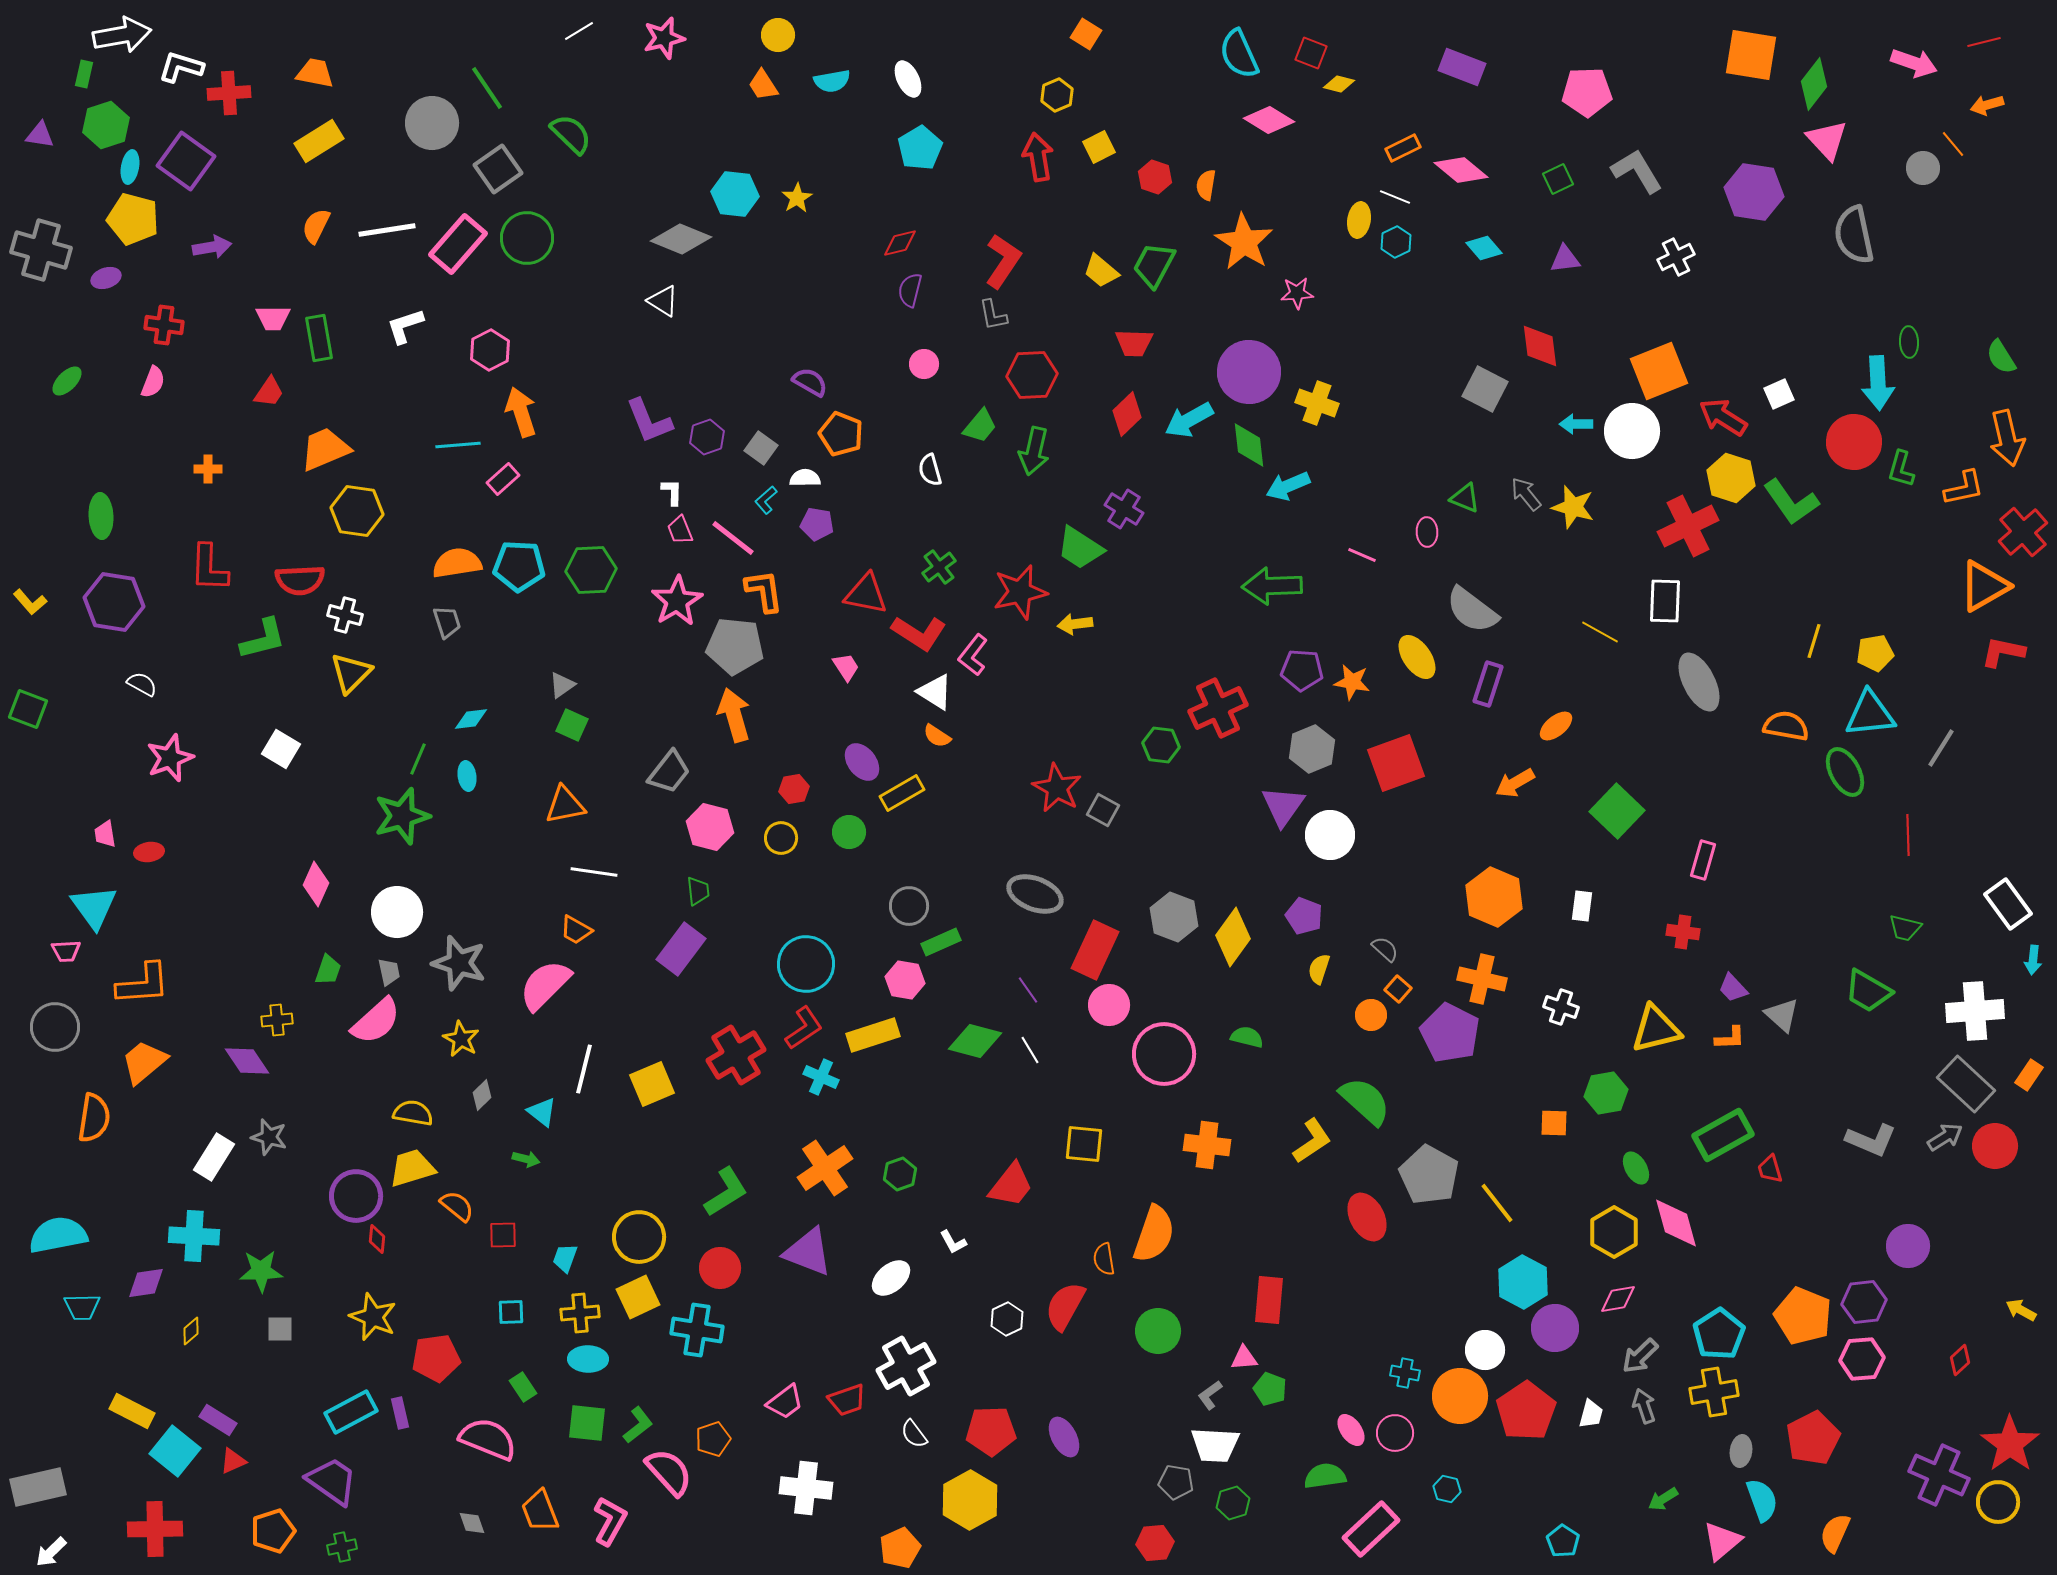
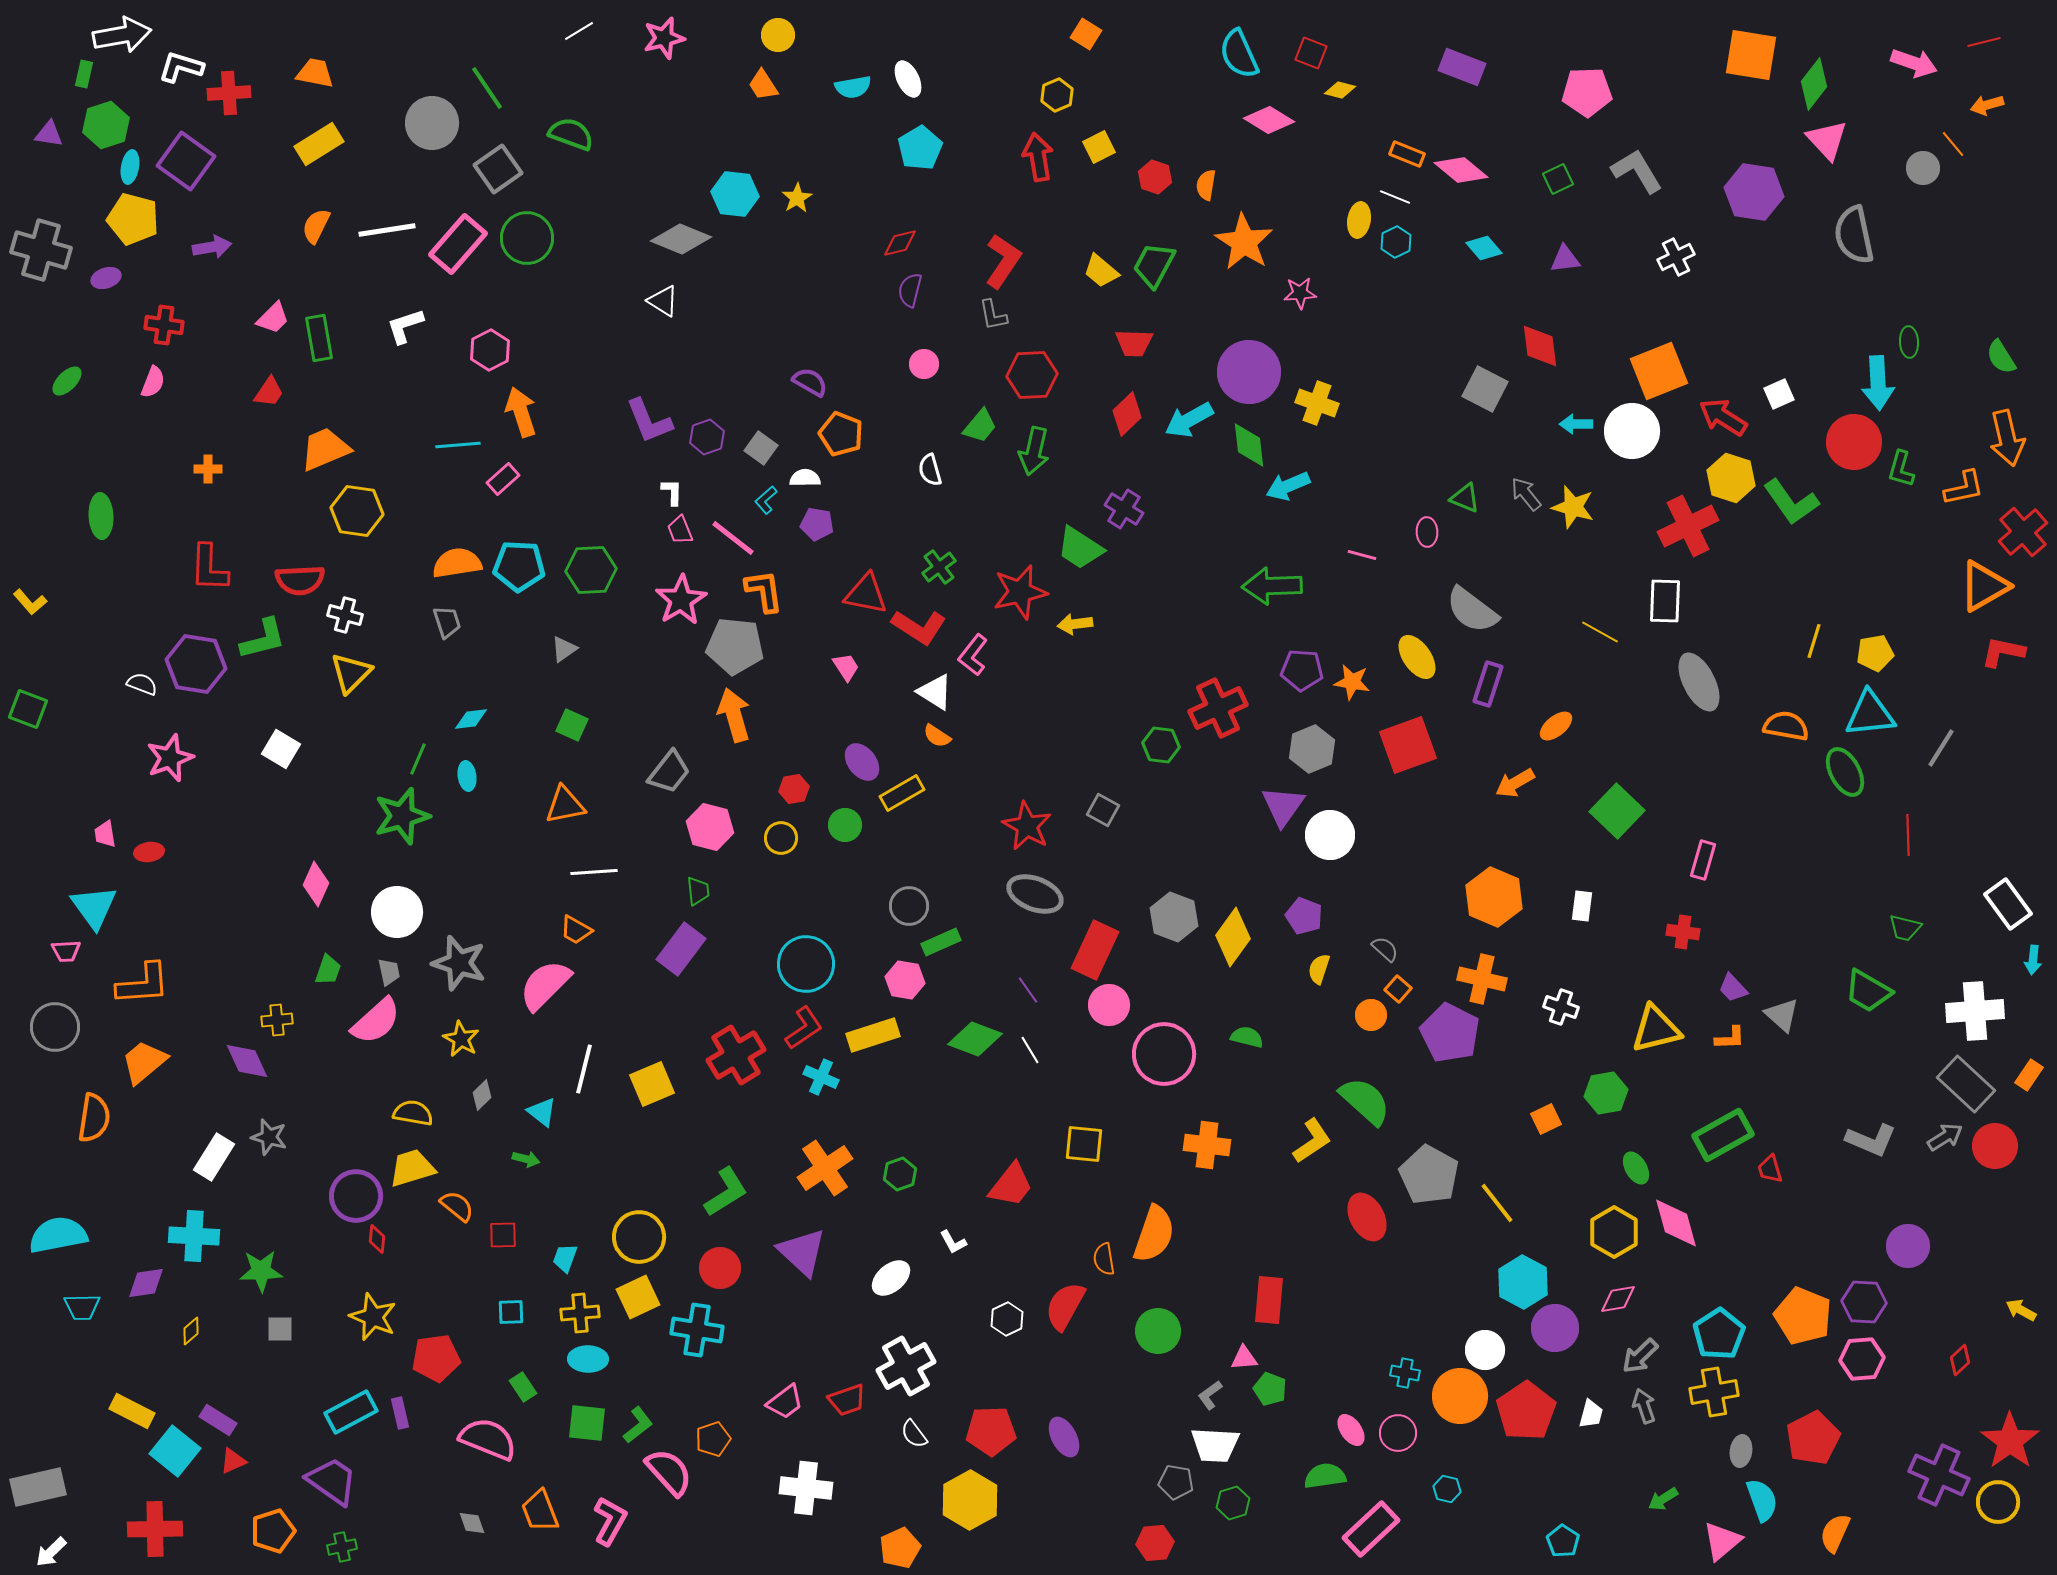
cyan semicircle at (832, 81): moved 21 px right, 6 px down
yellow diamond at (1339, 84): moved 1 px right, 6 px down
green semicircle at (571, 134): rotated 24 degrees counterclockwise
purple triangle at (40, 135): moved 9 px right, 1 px up
yellow rectangle at (319, 141): moved 3 px down
orange rectangle at (1403, 148): moved 4 px right, 6 px down; rotated 48 degrees clockwise
pink star at (1297, 293): moved 3 px right
pink trapezoid at (273, 318): rotated 45 degrees counterclockwise
pink line at (1362, 555): rotated 8 degrees counterclockwise
pink star at (677, 601): moved 4 px right, 1 px up
purple hexagon at (114, 602): moved 82 px right, 62 px down
red L-shape at (919, 633): moved 6 px up
white semicircle at (142, 684): rotated 8 degrees counterclockwise
gray triangle at (562, 685): moved 2 px right, 36 px up
red square at (1396, 763): moved 12 px right, 18 px up
red star at (1057, 788): moved 30 px left, 38 px down
green circle at (849, 832): moved 4 px left, 7 px up
white line at (594, 872): rotated 12 degrees counterclockwise
green diamond at (975, 1041): moved 2 px up; rotated 6 degrees clockwise
purple diamond at (247, 1061): rotated 9 degrees clockwise
orange square at (1554, 1123): moved 8 px left, 4 px up; rotated 28 degrees counterclockwise
purple triangle at (808, 1252): moved 6 px left; rotated 22 degrees clockwise
purple hexagon at (1864, 1302): rotated 9 degrees clockwise
pink circle at (1395, 1433): moved 3 px right
red star at (2010, 1444): moved 3 px up
